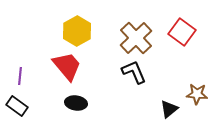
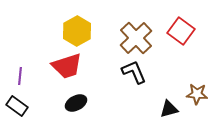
red square: moved 1 px left, 1 px up
red trapezoid: rotated 112 degrees clockwise
black ellipse: rotated 35 degrees counterclockwise
black triangle: rotated 24 degrees clockwise
